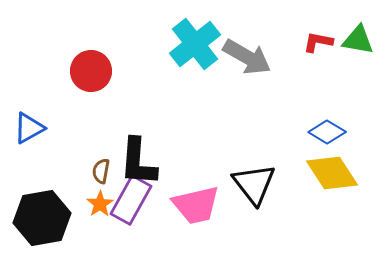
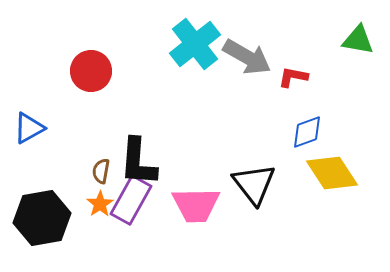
red L-shape: moved 25 px left, 35 px down
blue diamond: moved 20 px left; rotated 51 degrees counterclockwise
pink trapezoid: rotated 12 degrees clockwise
